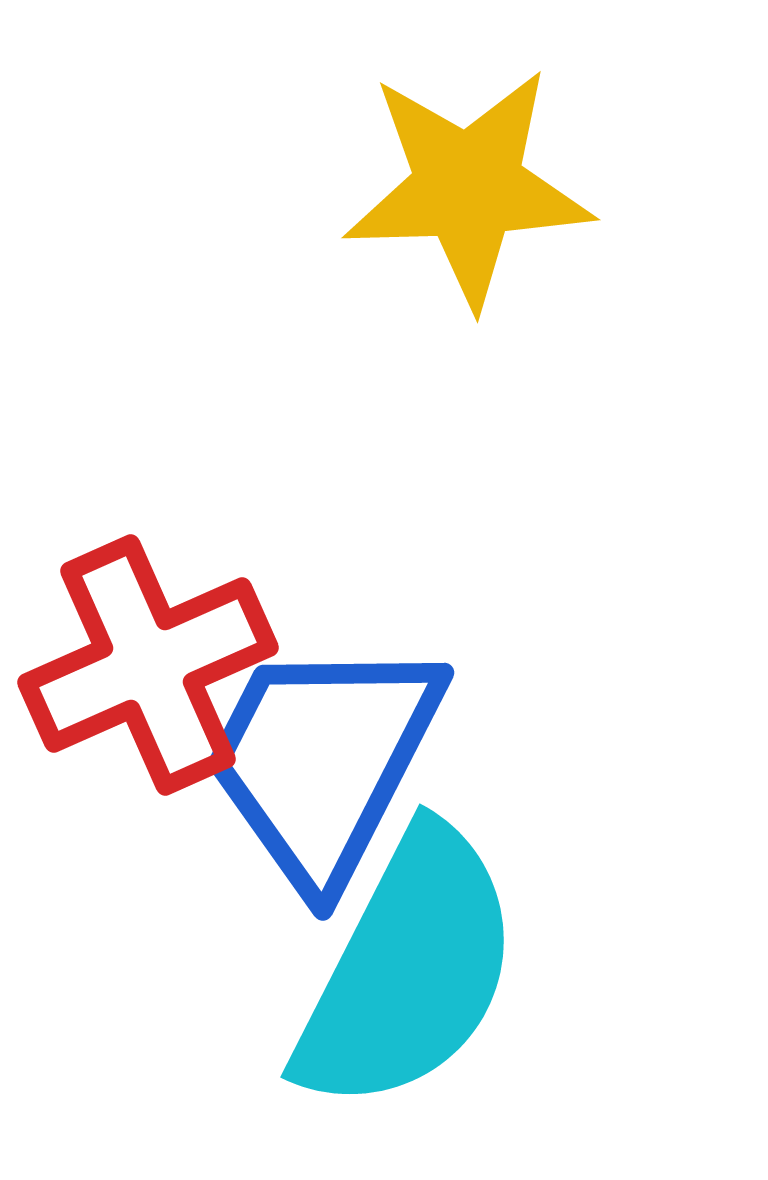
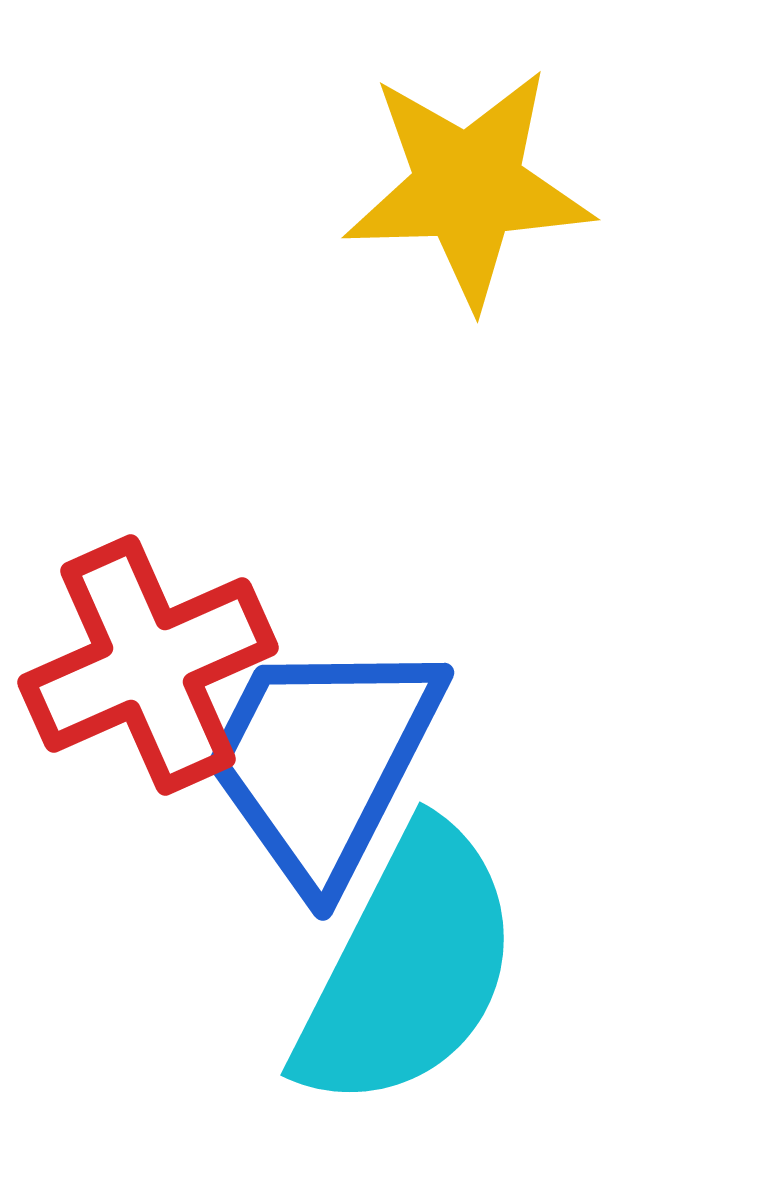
cyan semicircle: moved 2 px up
